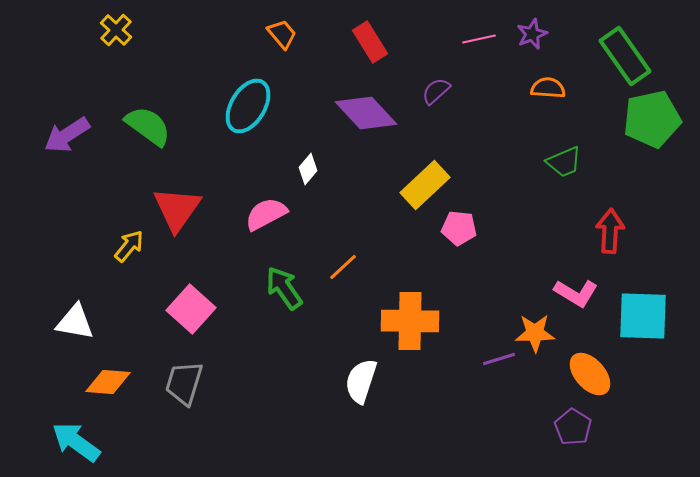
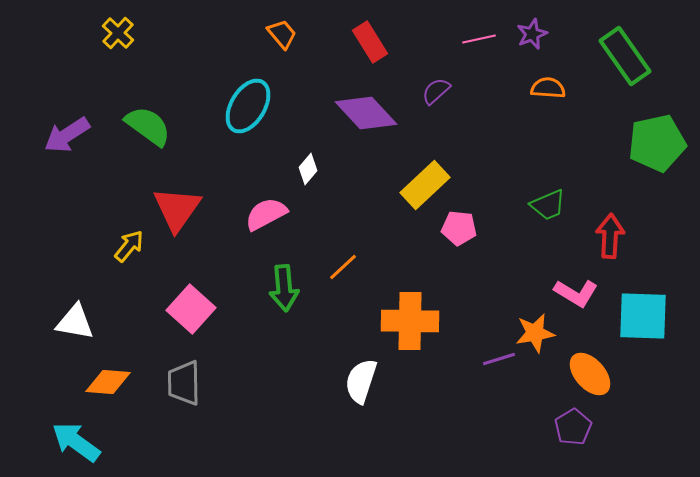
yellow cross: moved 2 px right, 3 px down
green pentagon: moved 5 px right, 24 px down
green trapezoid: moved 16 px left, 43 px down
red arrow: moved 5 px down
green arrow: rotated 150 degrees counterclockwise
orange star: rotated 9 degrees counterclockwise
gray trapezoid: rotated 18 degrees counterclockwise
purple pentagon: rotated 9 degrees clockwise
